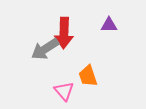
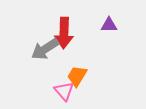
orange trapezoid: moved 11 px left; rotated 50 degrees clockwise
